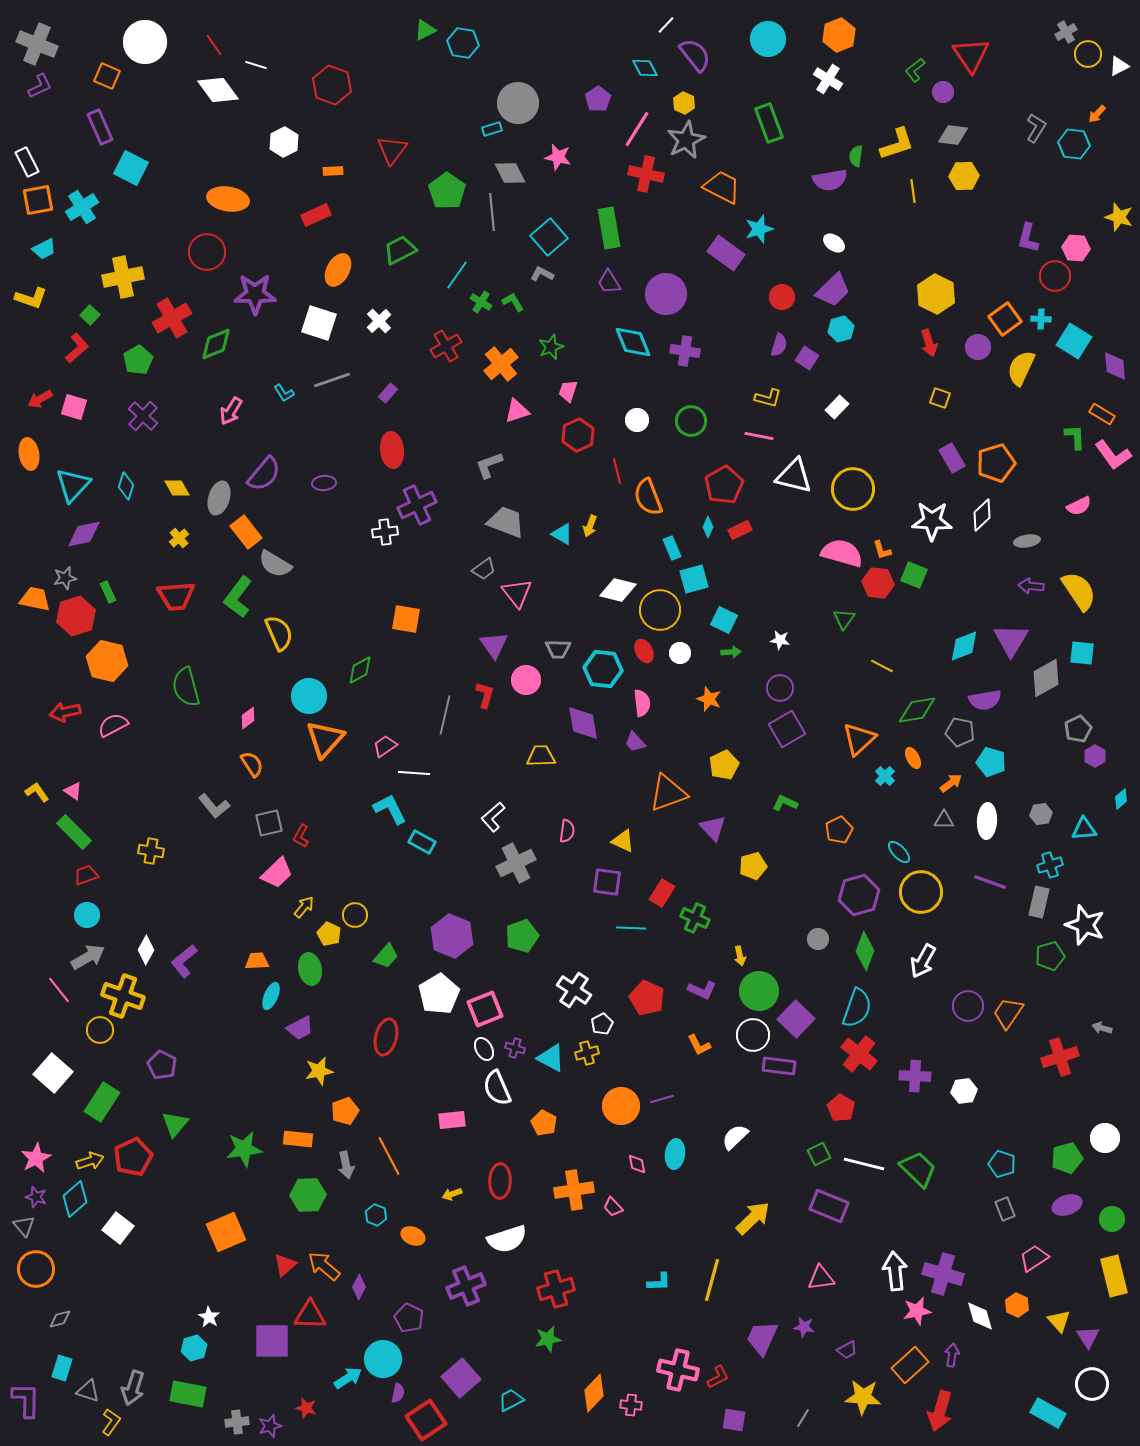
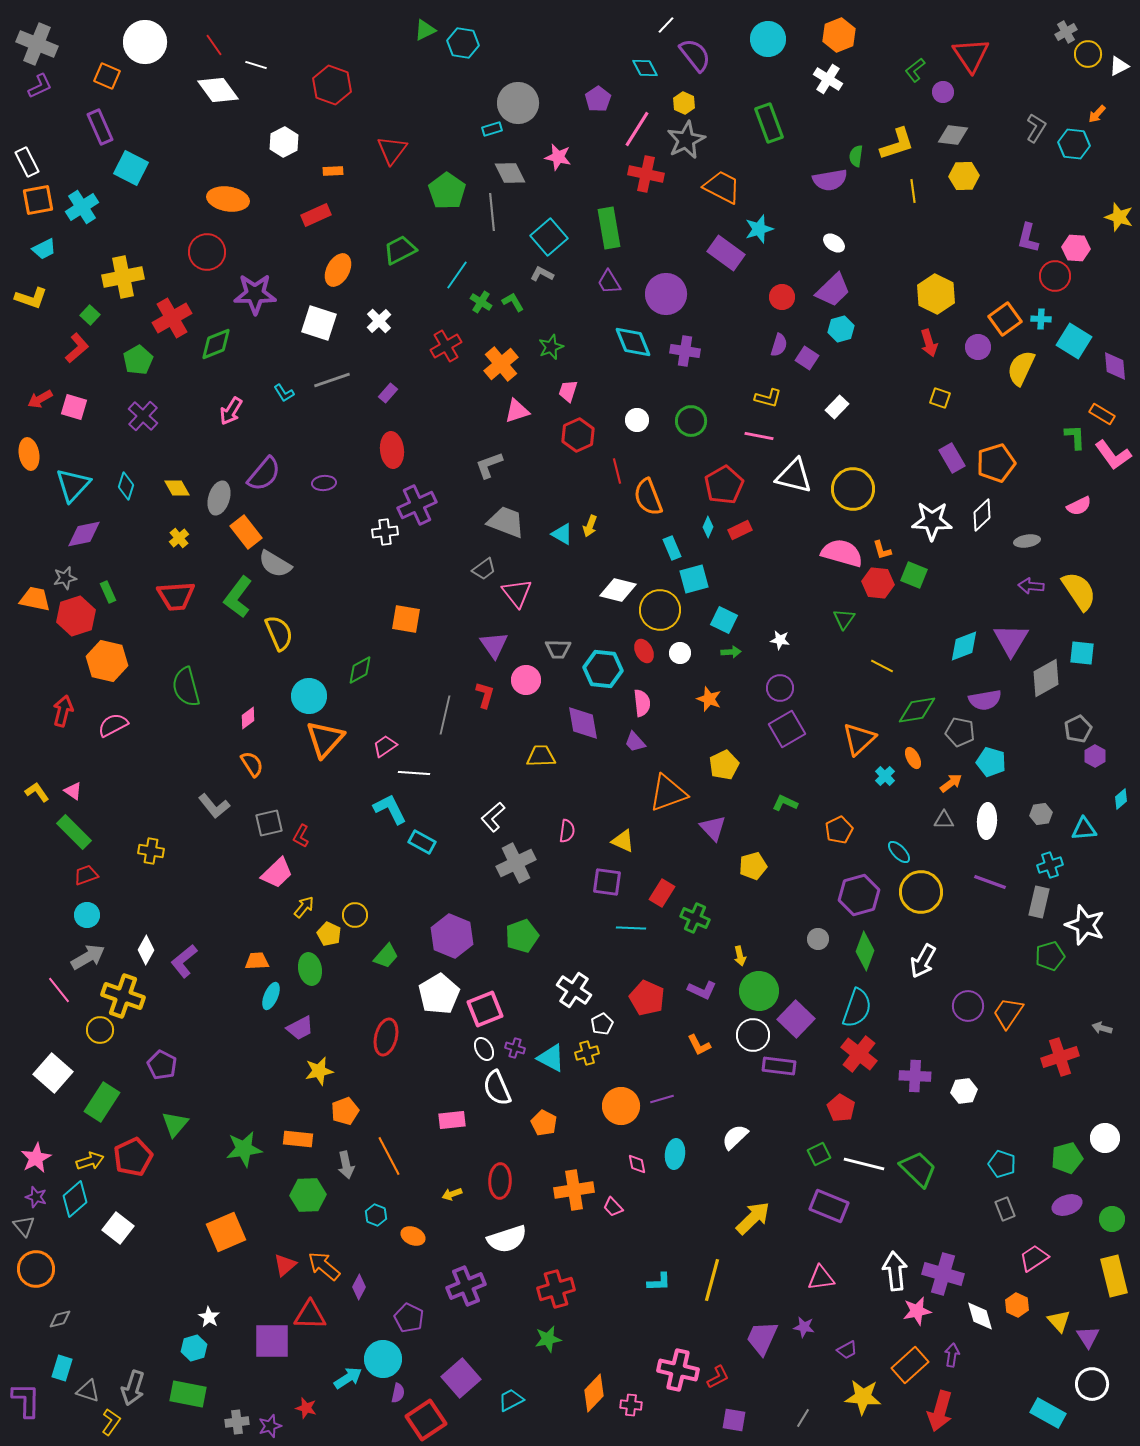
red arrow at (65, 712): moved 2 px left, 1 px up; rotated 116 degrees clockwise
